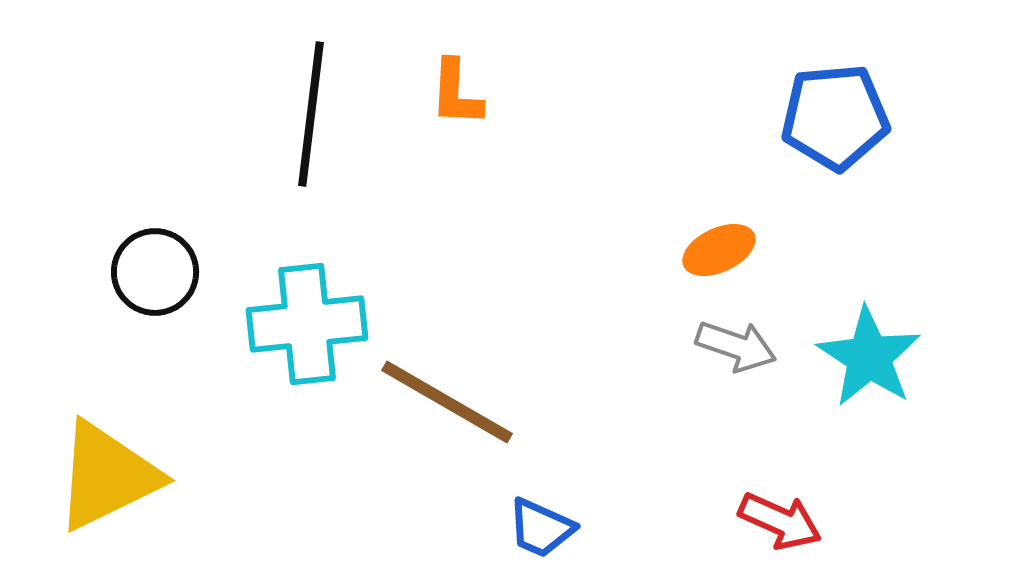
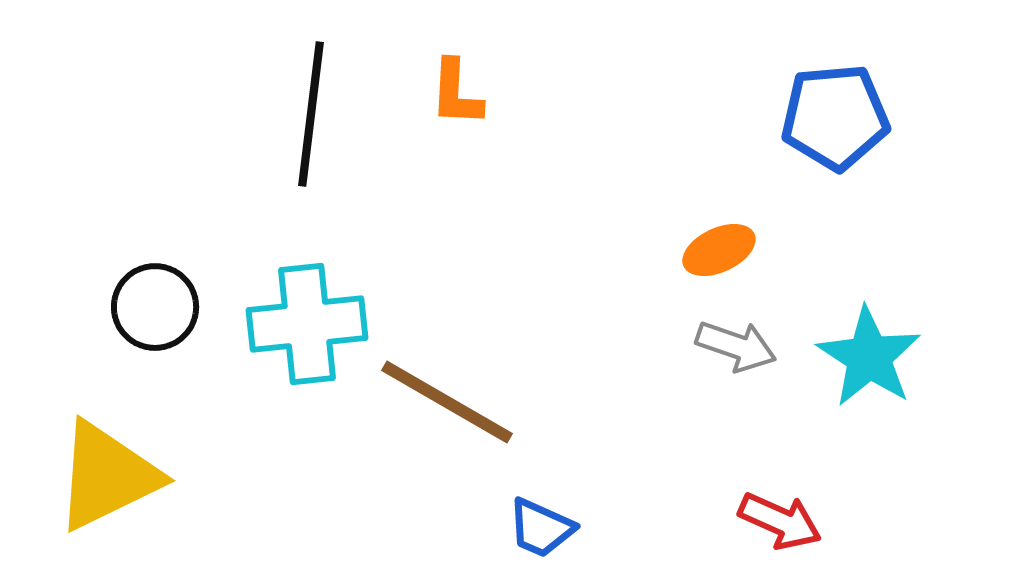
black circle: moved 35 px down
